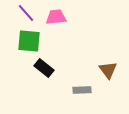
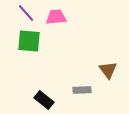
black rectangle: moved 32 px down
